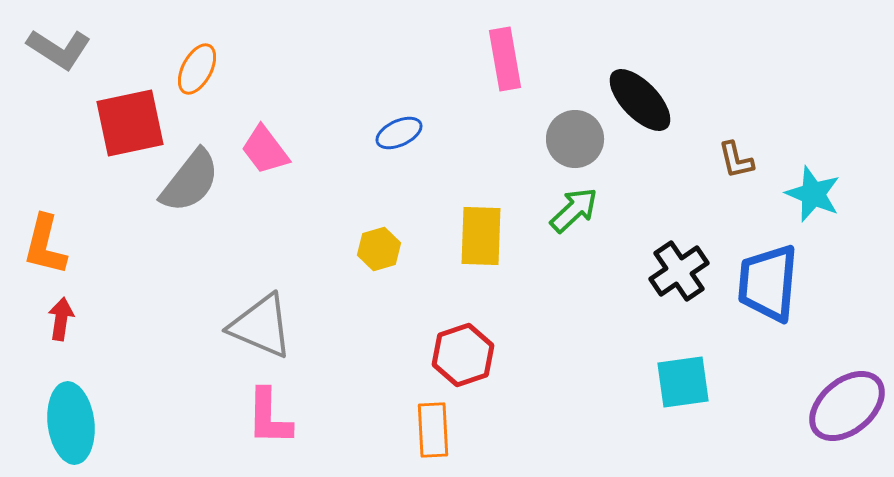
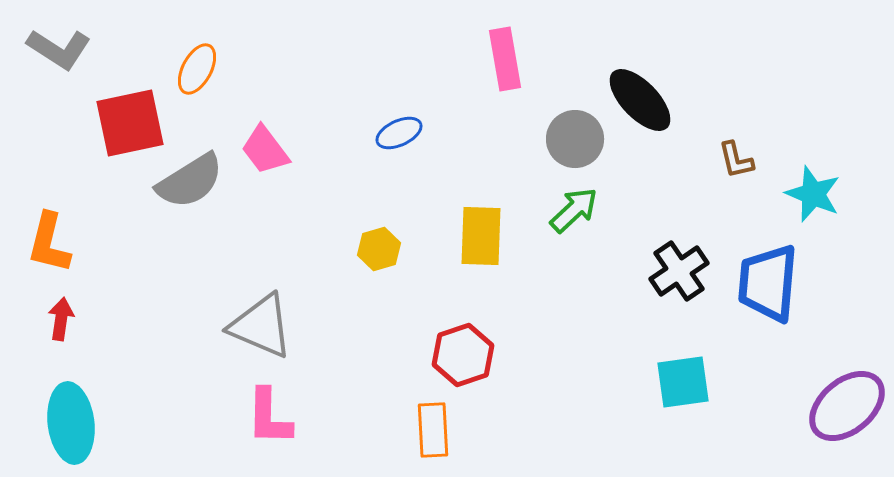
gray semicircle: rotated 20 degrees clockwise
orange L-shape: moved 4 px right, 2 px up
